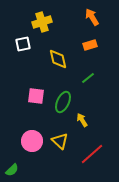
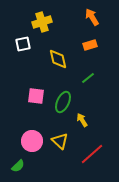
green semicircle: moved 6 px right, 4 px up
